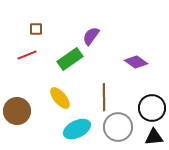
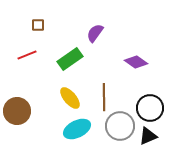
brown square: moved 2 px right, 4 px up
purple semicircle: moved 4 px right, 3 px up
yellow ellipse: moved 10 px right
black circle: moved 2 px left
gray circle: moved 2 px right, 1 px up
black triangle: moved 6 px left, 1 px up; rotated 18 degrees counterclockwise
